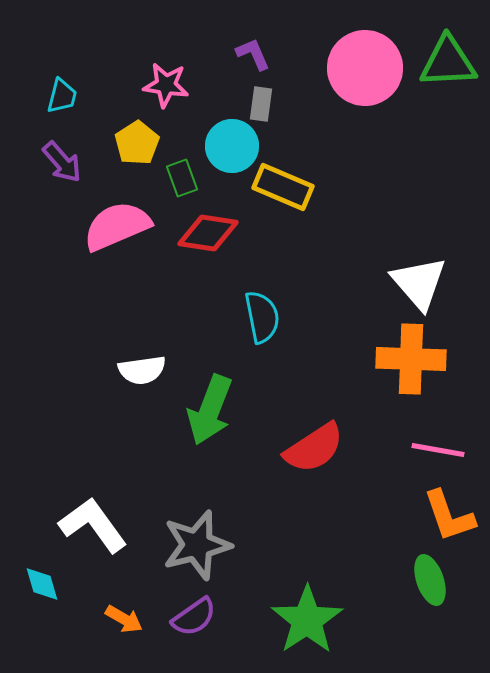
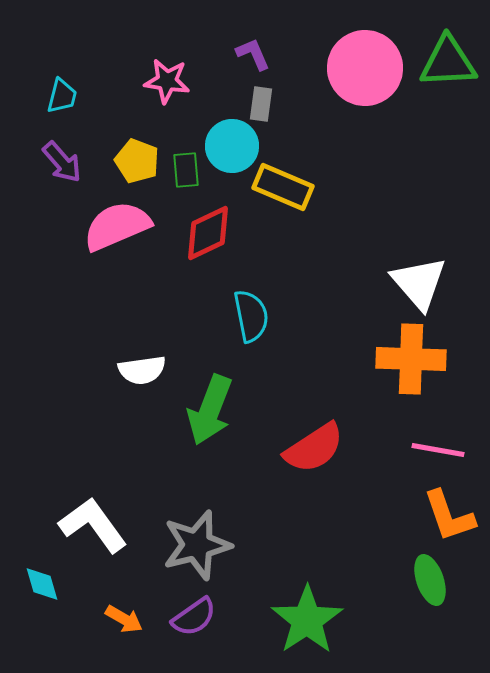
pink star: moved 1 px right, 4 px up
yellow pentagon: moved 18 px down; rotated 18 degrees counterclockwise
green rectangle: moved 4 px right, 8 px up; rotated 15 degrees clockwise
red diamond: rotated 34 degrees counterclockwise
cyan semicircle: moved 11 px left, 1 px up
